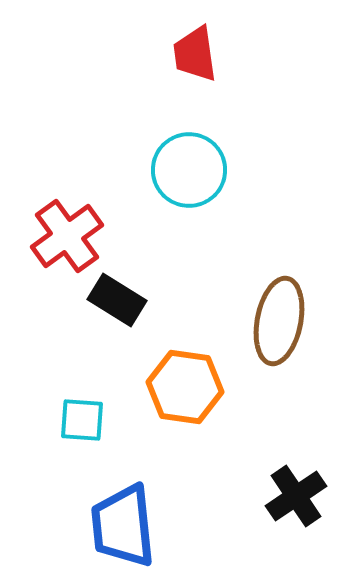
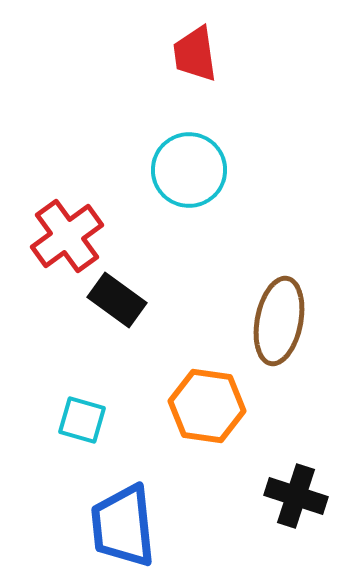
black rectangle: rotated 4 degrees clockwise
orange hexagon: moved 22 px right, 19 px down
cyan square: rotated 12 degrees clockwise
black cross: rotated 38 degrees counterclockwise
